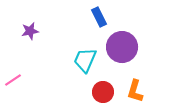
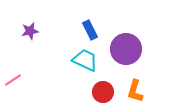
blue rectangle: moved 9 px left, 13 px down
purple circle: moved 4 px right, 2 px down
cyan trapezoid: rotated 92 degrees clockwise
